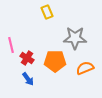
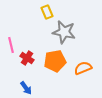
gray star: moved 11 px left, 6 px up; rotated 10 degrees clockwise
orange pentagon: rotated 10 degrees counterclockwise
orange semicircle: moved 2 px left
blue arrow: moved 2 px left, 9 px down
